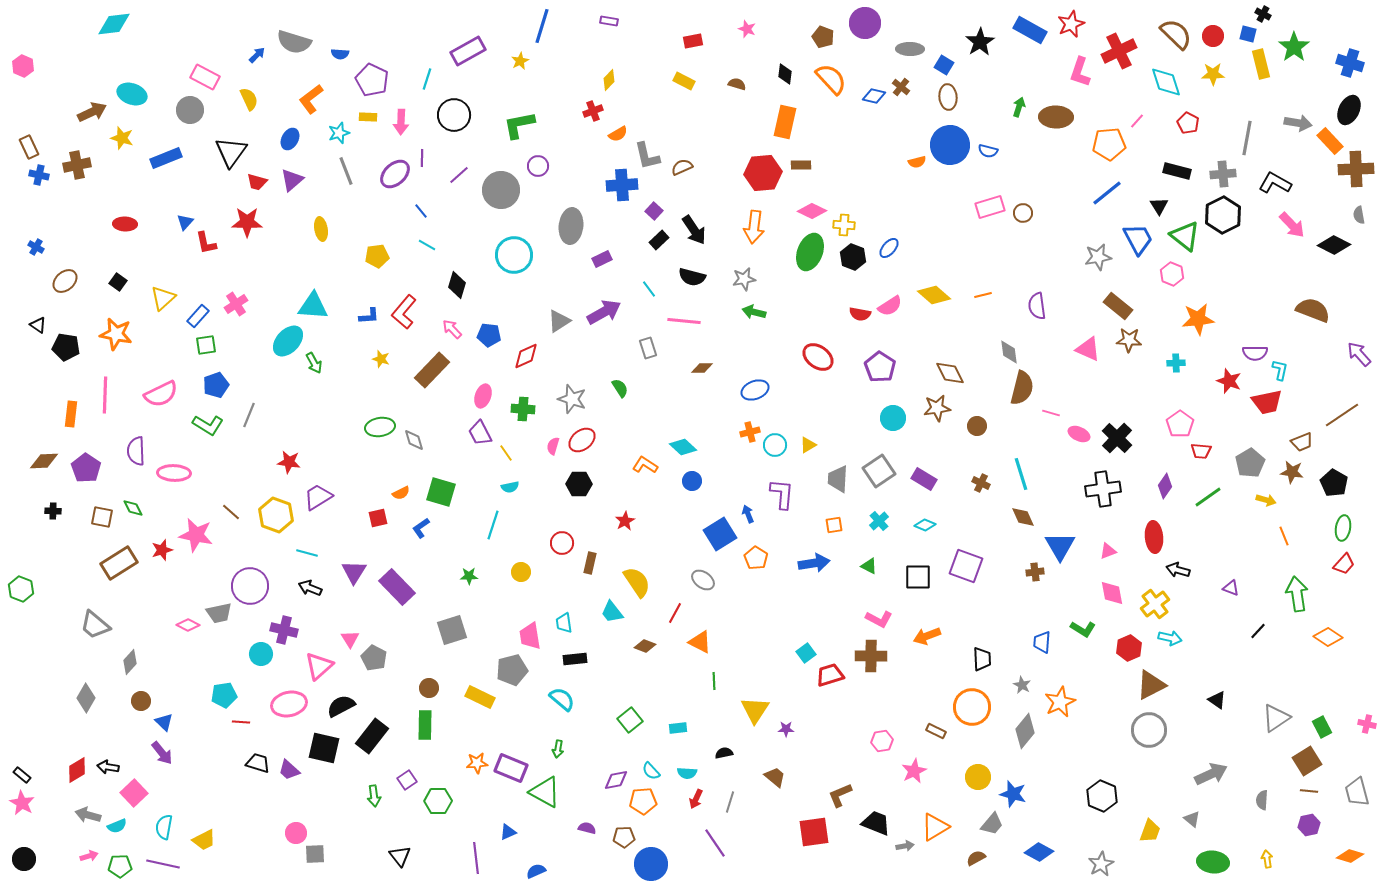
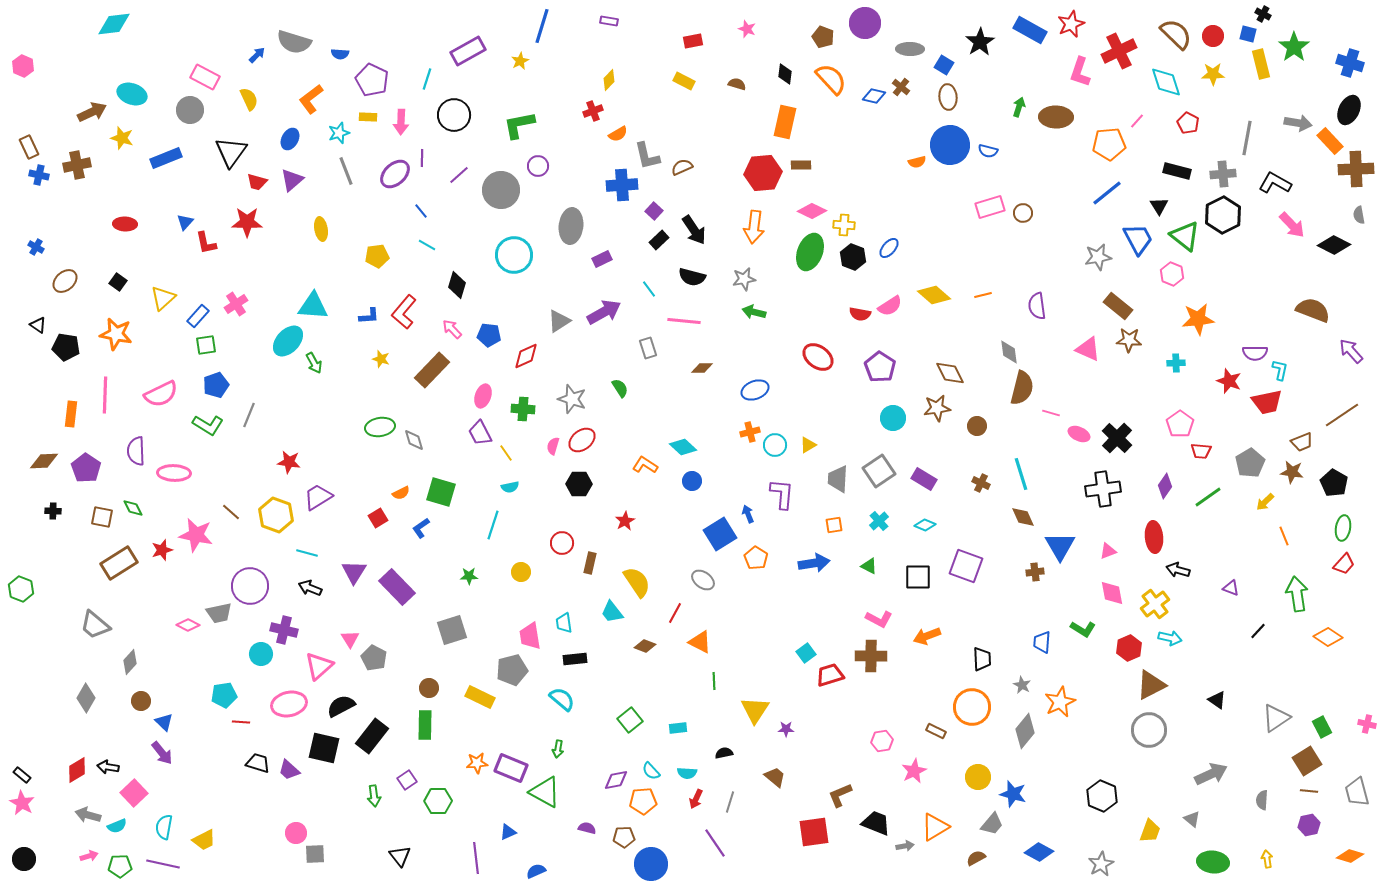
purple arrow at (1359, 354): moved 8 px left, 3 px up
yellow arrow at (1266, 500): moved 1 px left, 2 px down; rotated 120 degrees clockwise
red square at (378, 518): rotated 18 degrees counterclockwise
